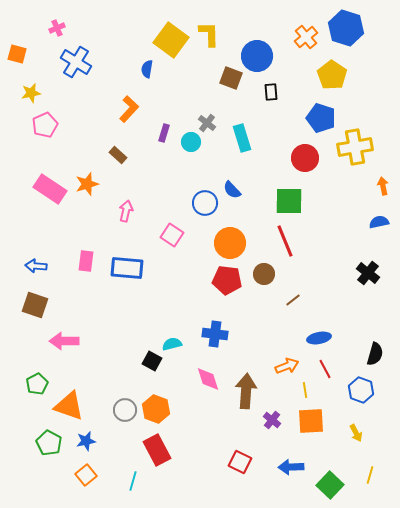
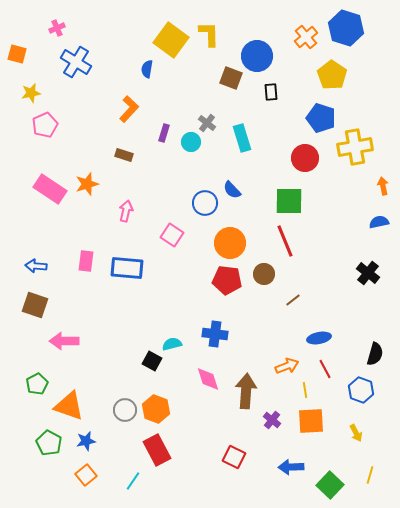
brown rectangle at (118, 155): moved 6 px right; rotated 24 degrees counterclockwise
red square at (240, 462): moved 6 px left, 5 px up
cyan line at (133, 481): rotated 18 degrees clockwise
